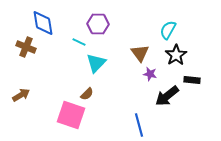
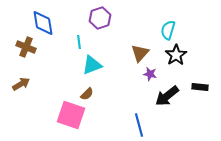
purple hexagon: moved 2 px right, 6 px up; rotated 20 degrees counterclockwise
cyan semicircle: rotated 12 degrees counterclockwise
cyan line: rotated 56 degrees clockwise
brown triangle: rotated 18 degrees clockwise
cyan triangle: moved 4 px left, 2 px down; rotated 25 degrees clockwise
black rectangle: moved 8 px right, 7 px down
brown arrow: moved 11 px up
